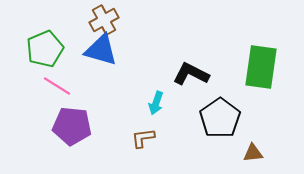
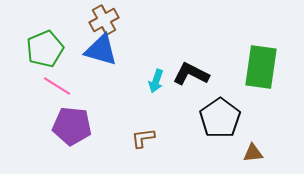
cyan arrow: moved 22 px up
